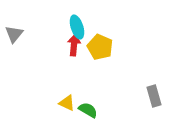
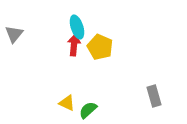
green semicircle: rotated 72 degrees counterclockwise
